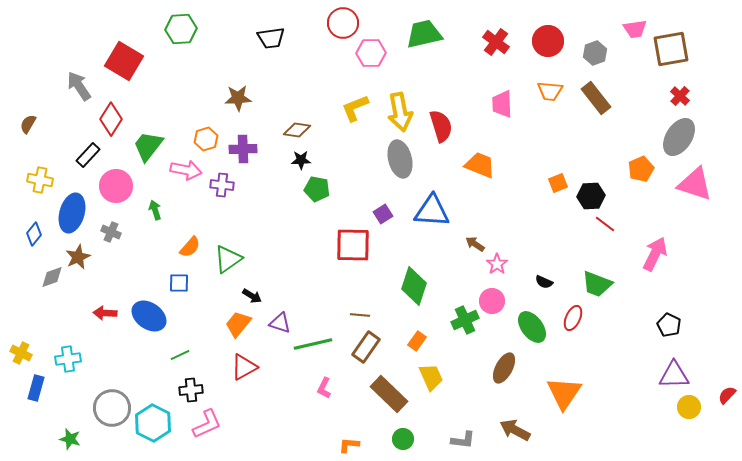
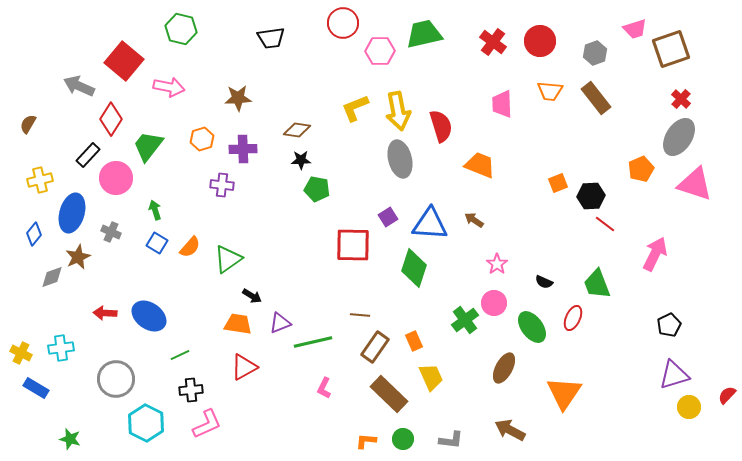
green hexagon at (181, 29): rotated 16 degrees clockwise
pink trapezoid at (635, 29): rotated 10 degrees counterclockwise
red circle at (548, 41): moved 8 px left
red cross at (496, 42): moved 3 px left
brown square at (671, 49): rotated 9 degrees counterclockwise
pink hexagon at (371, 53): moved 9 px right, 2 px up
red square at (124, 61): rotated 9 degrees clockwise
gray arrow at (79, 86): rotated 32 degrees counterclockwise
red cross at (680, 96): moved 1 px right, 3 px down
yellow arrow at (400, 112): moved 2 px left, 1 px up
orange hexagon at (206, 139): moved 4 px left
pink arrow at (186, 170): moved 17 px left, 83 px up
yellow cross at (40, 180): rotated 25 degrees counterclockwise
pink circle at (116, 186): moved 8 px up
blue triangle at (432, 211): moved 2 px left, 13 px down
purple square at (383, 214): moved 5 px right, 3 px down
brown arrow at (475, 244): moved 1 px left, 24 px up
blue square at (179, 283): moved 22 px left, 40 px up; rotated 30 degrees clockwise
green trapezoid at (597, 284): rotated 48 degrees clockwise
green diamond at (414, 286): moved 18 px up
pink circle at (492, 301): moved 2 px right, 2 px down
green cross at (465, 320): rotated 12 degrees counterclockwise
purple triangle at (280, 323): rotated 40 degrees counterclockwise
orange trapezoid at (238, 324): rotated 60 degrees clockwise
black pentagon at (669, 325): rotated 20 degrees clockwise
orange rectangle at (417, 341): moved 3 px left; rotated 60 degrees counterclockwise
green line at (313, 344): moved 2 px up
brown rectangle at (366, 347): moved 9 px right
cyan cross at (68, 359): moved 7 px left, 11 px up
purple triangle at (674, 375): rotated 16 degrees counterclockwise
blue rectangle at (36, 388): rotated 75 degrees counterclockwise
gray circle at (112, 408): moved 4 px right, 29 px up
cyan hexagon at (153, 423): moved 7 px left
brown arrow at (515, 430): moved 5 px left
gray L-shape at (463, 440): moved 12 px left
orange L-shape at (349, 445): moved 17 px right, 4 px up
